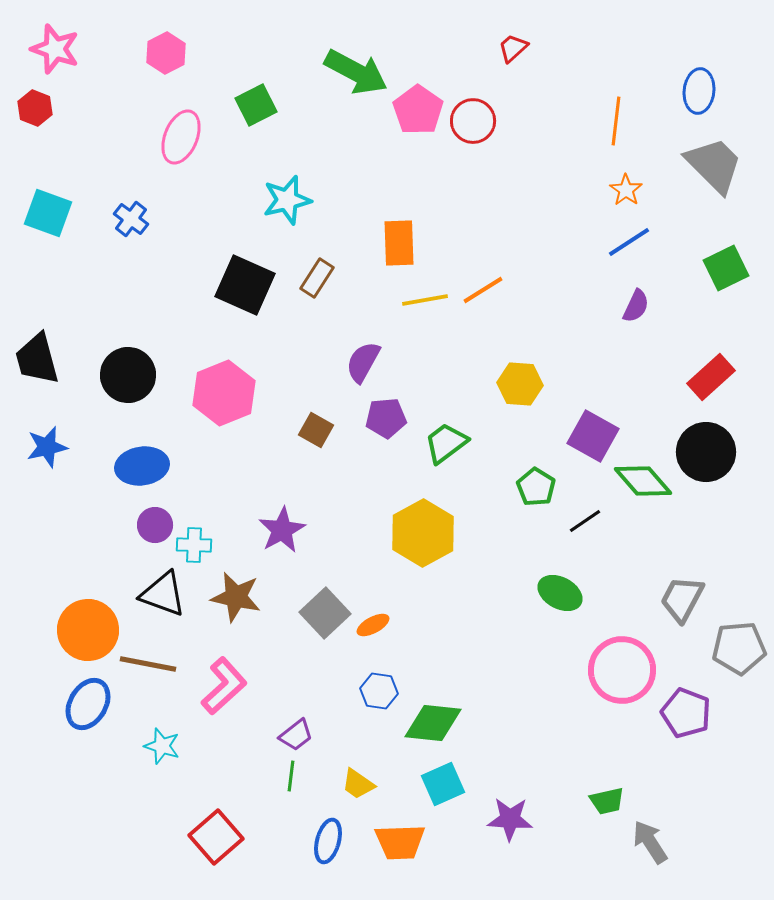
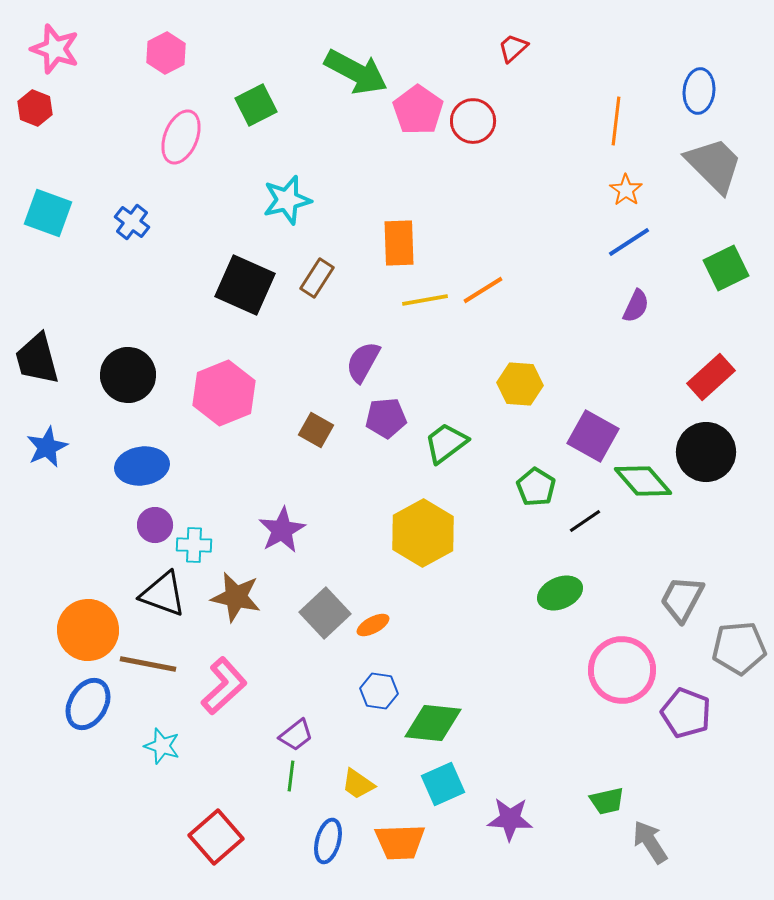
blue cross at (131, 219): moved 1 px right, 3 px down
blue star at (47, 447): rotated 12 degrees counterclockwise
green ellipse at (560, 593): rotated 51 degrees counterclockwise
